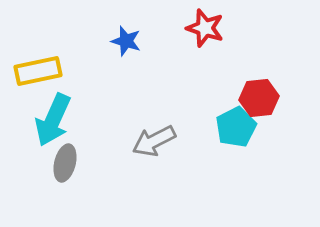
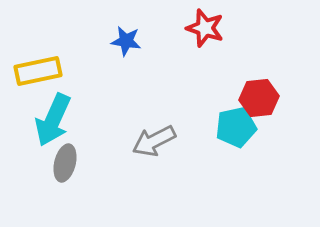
blue star: rotated 8 degrees counterclockwise
cyan pentagon: rotated 15 degrees clockwise
